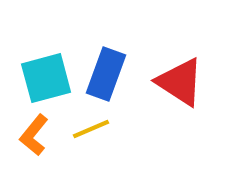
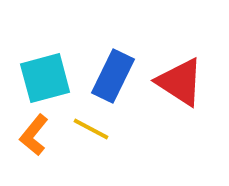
blue rectangle: moved 7 px right, 2 px down; rotated 6 degrees clockwise
cyan square: moved 1 px left
yellow line: rotated 51 degrees clockwise
